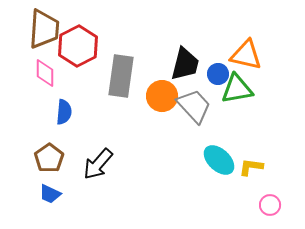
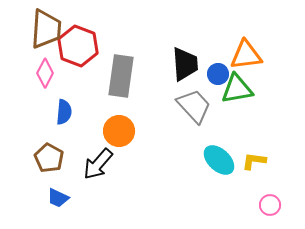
brown trapezoid: moved 2 px right
red hexagon: rotated 12 degrees counterclockwise
orange triangle: rotated 20 degrees counterclockwise
black trapezoid: rotated 18 degrees counterclockwise
pink diamond: rotated 28 degrees clockwise
orange circle: moved 43 px left, 35 px down
brown pentagon: rotated 8 degrees counterclockwise
yellow L-shape: moved 3 px right, 6 px up
blue trapezoid: moved 8 px right, 4 px down
